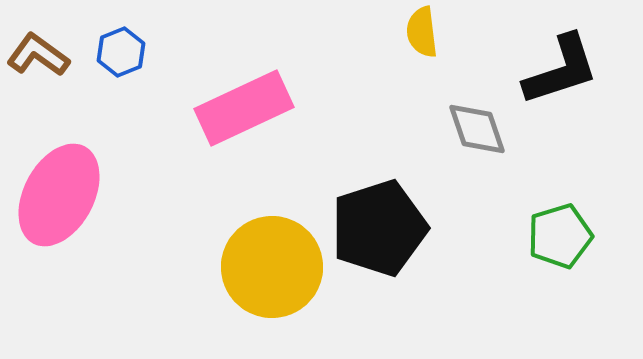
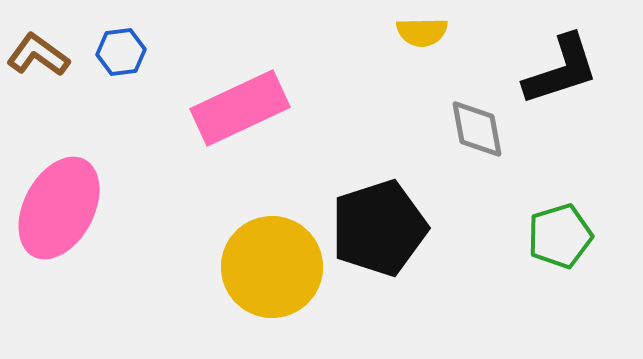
yellow semicircle: rotated 84 degrees counterclockwise
blue hexagon: rotated 15 degrees clockwise
pink rectangle: moved 4 px left
gray diamond: rotated 8 degrees clockwise
pink ellipse: moved 13 px down
